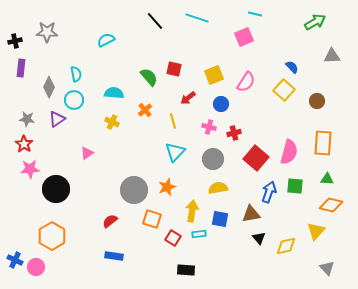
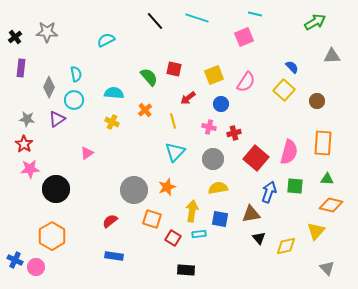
black cross at (15, 41): moved 4 px up; rotated 24 degrees counterclockwise
